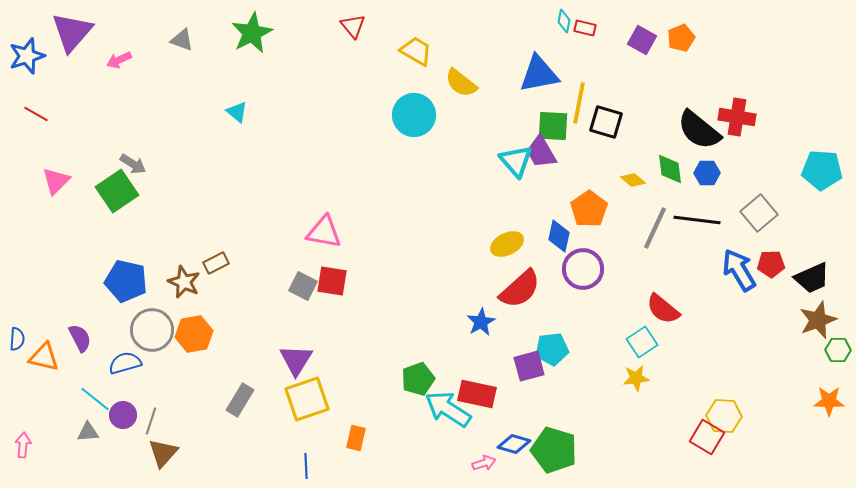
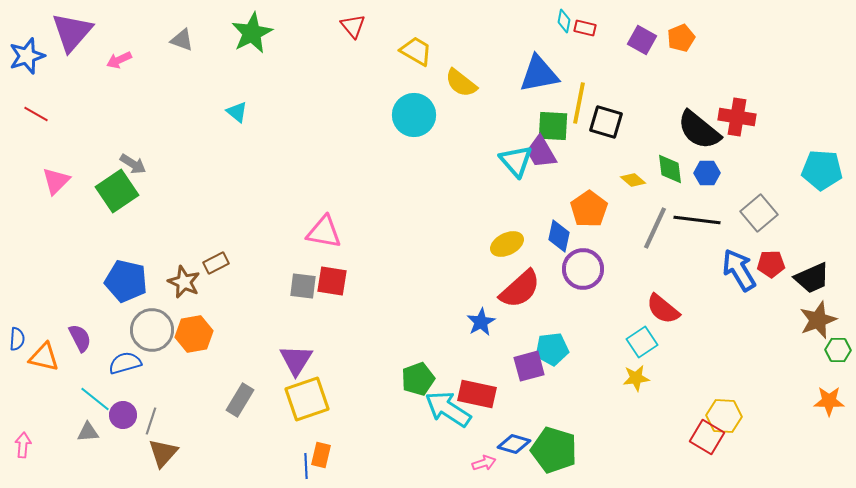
gray square at (303, 286): rotated 20 degrees counterclockwise
orange rectangle at (356, 438): moved 35 px left, 17 px down
